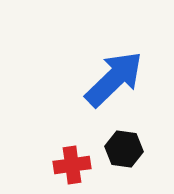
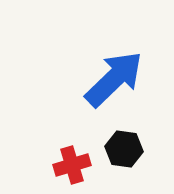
red cross: rotated 9 degrees counterclockwise
